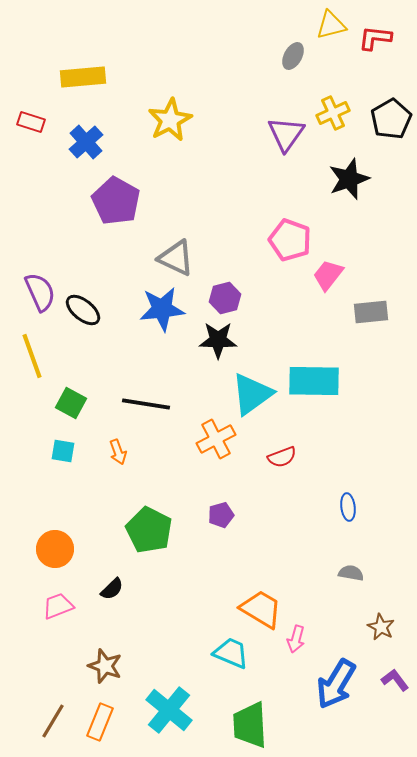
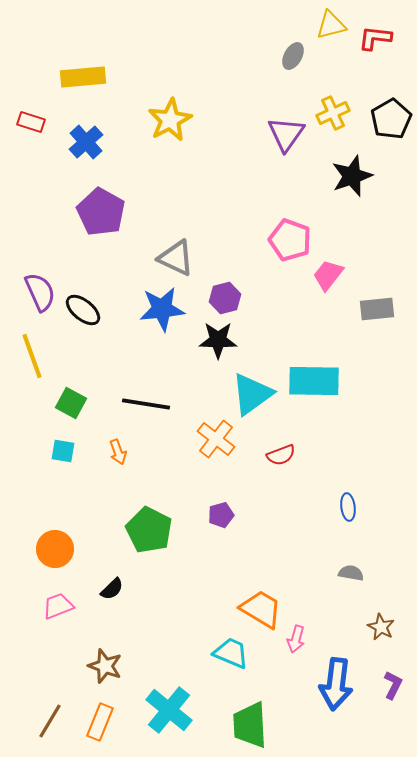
black star at (349, 179): moved 3 px right, 3 px up
purple pentagon at (116, 201): moved 15 px left, 11 px down
gray rectangle at (371, 312): moved 6 px right, 3 px up
orange cross at (216, 439): rotated 24 degrees counterclockwise
red semicircle at (282, 457): moved 1 px left, 2 px up
purple L-shape at (395, 680): moved 2 px left, 5 px down; rotated 64 degrees clockwise
blue arrow at (336, 684): rotated 24 degrees counterclockwise
brown line at (53, 721): moved 3 px left
